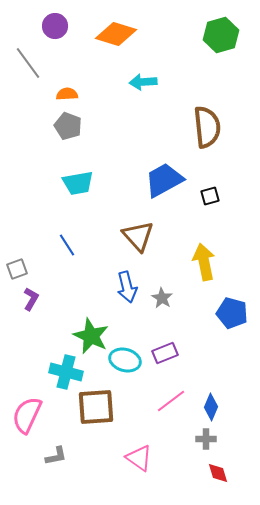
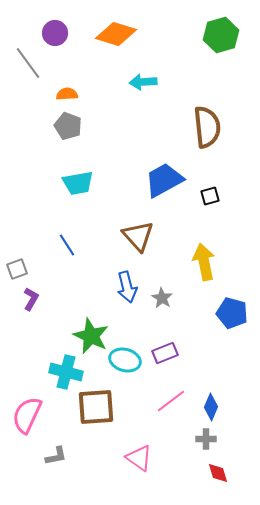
purple circle: moved 7 px down
